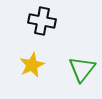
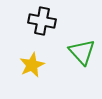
green triangle: moved 17 px up; rotated 20 degrees counterclockwise
